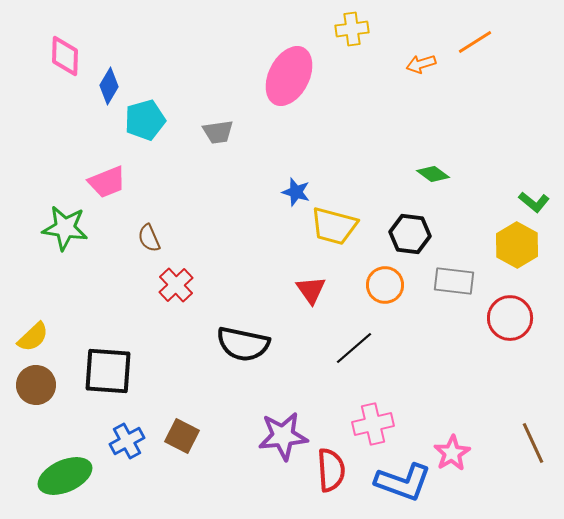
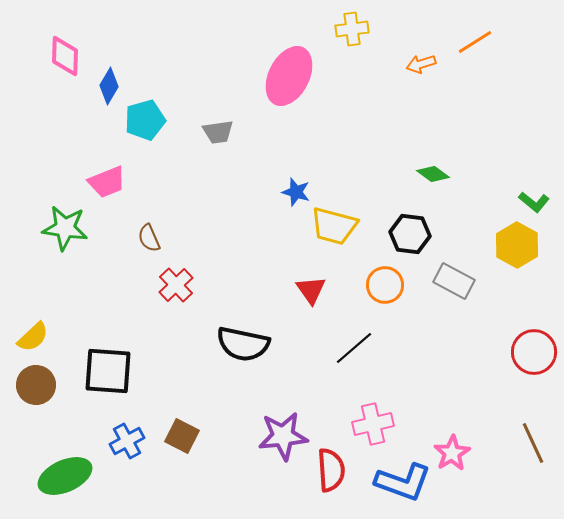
gray rectangle: rotated 21 degrees clockwise
red circle: moved 24 px right, 34 px down
